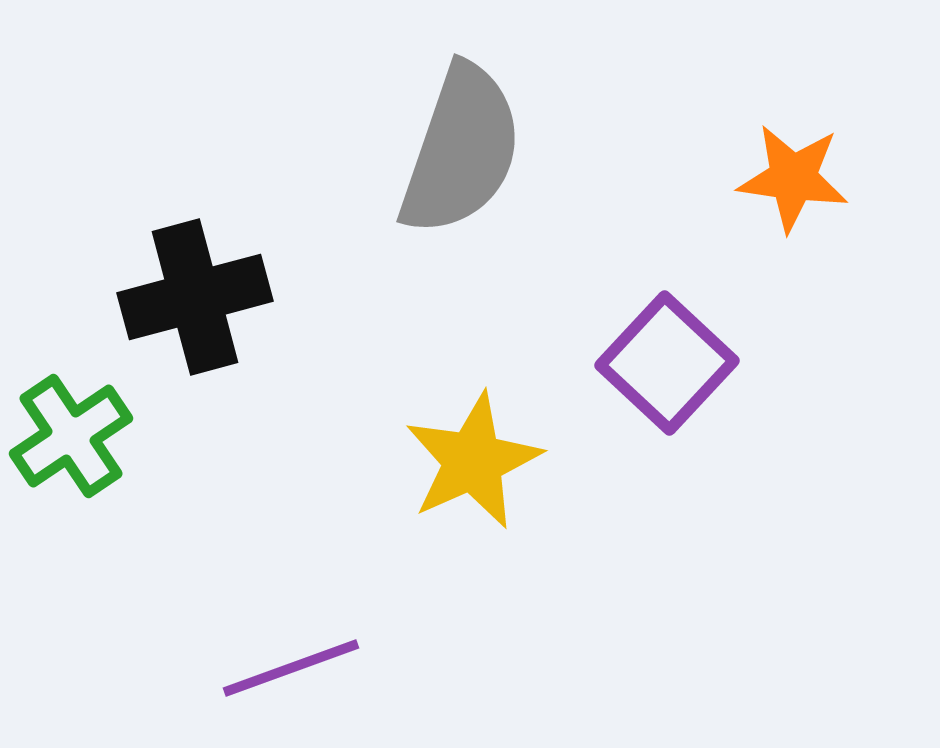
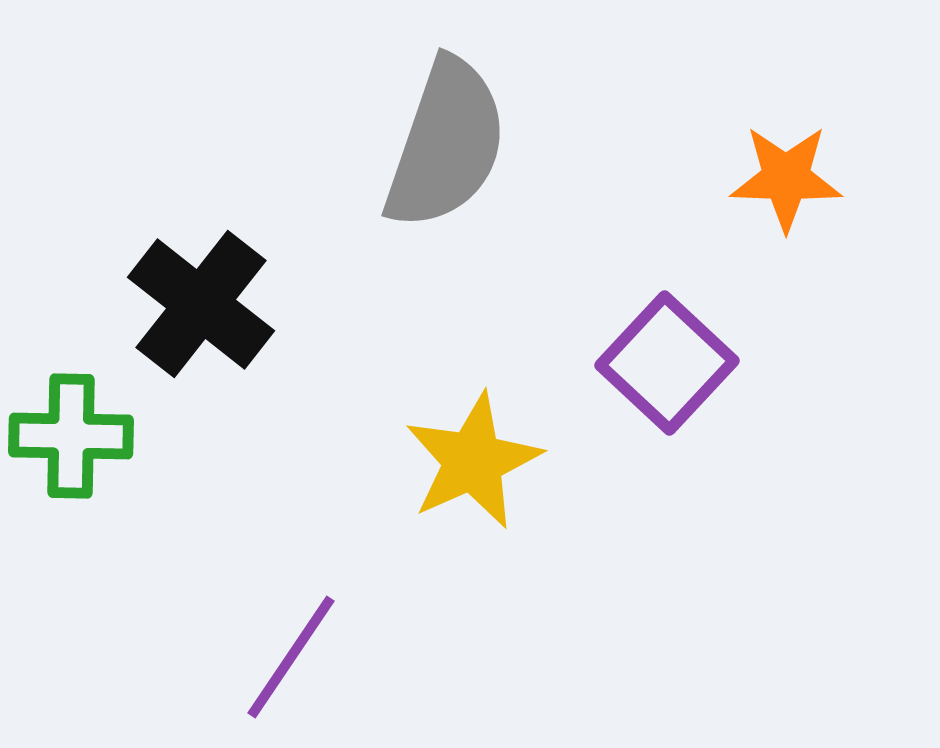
gray semicircle: moved 15 px left, 6 px up
orange star: moved 7 px left; rotated 6 degrees counterclockwise
black cross: moved 6 px right, 7 px down; rotated 37 degrees counterclockwise
green cross: rotated 35 degrees clockwise
purple line: moved 11 px up; rotated 36 degrees counterclockwise
